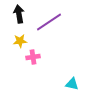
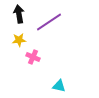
yellow star: moved 1 px left, 1 px up
pink cross: rotated 32 degrees clockwise
cyan triangle: moved 13 px left, 2 px down
